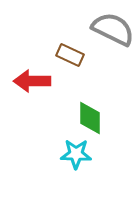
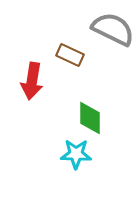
red arrow: rotated 81 degrees counterclockwise
